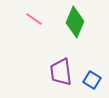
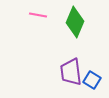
pink line: moved 4 px right, 4 px up; rotated 24 degrees counterclockwise
purple trapezoid: moved 10 px right
